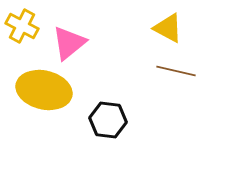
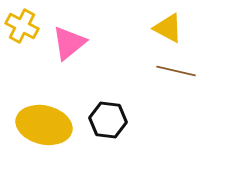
yellow ellipse: moved 35 px down
